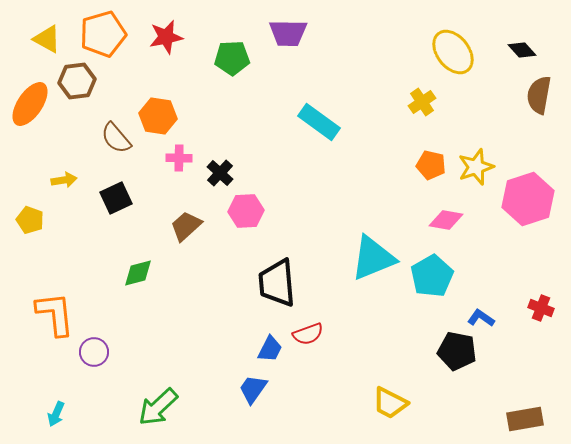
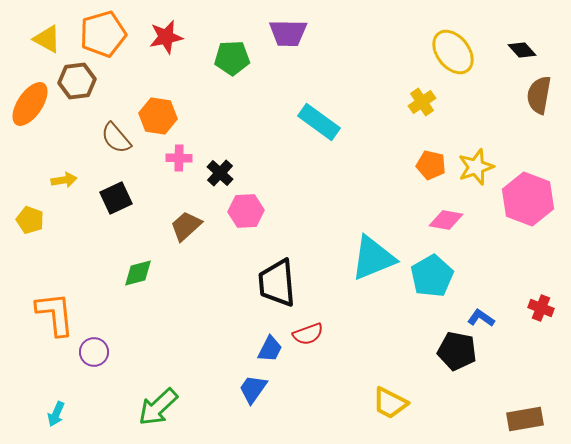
pink hexagon at (528, 199): rotated 21 degrees counterclockwise
